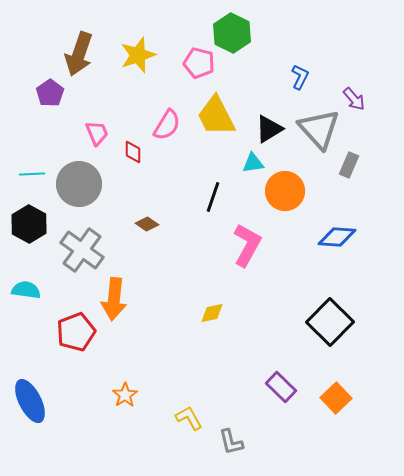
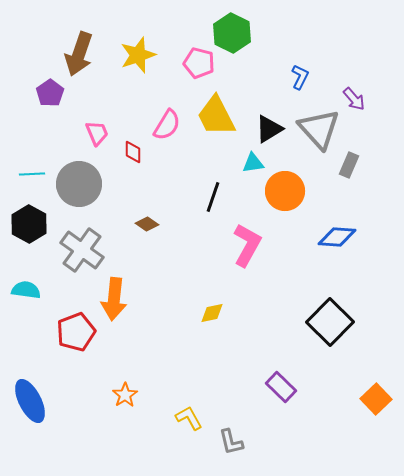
orange square: moved 40 px right, 1 px down
